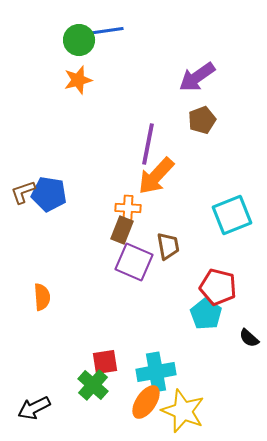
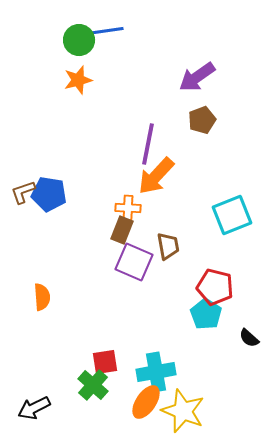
red pentagon: moved 3 px left
